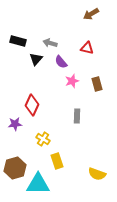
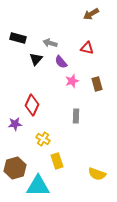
black rectangle: moved 3 px up
gray rectangle: moved 1 px left
cyan triangle: moved 2 px down
